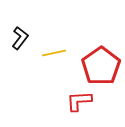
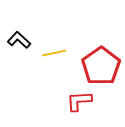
black L-shape: moved 1 px left, 2 px down; rotated 85 degrees counterclockwise
